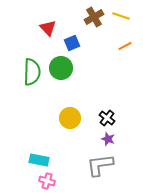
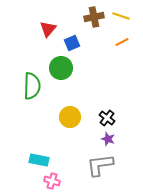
brown cross: rotated 18 degrees clockwise
red triangle: moved 1 px down; rotated 24 degrees clockwise
orange line: moved 3 px left, 4 px up
green semicircle: moved 14 px down
yellow circle: moved 1 px up
pink cross: moved 5 px right
